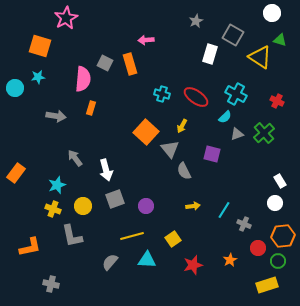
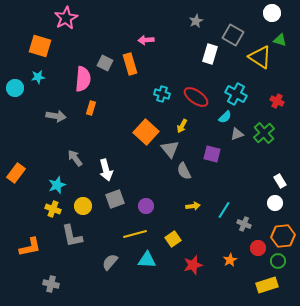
yellow line at (132, 236): moved 3 px right, 2 px up
